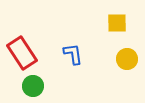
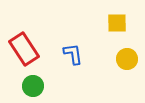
red rectangle: moved 2 px right, 4 px up
